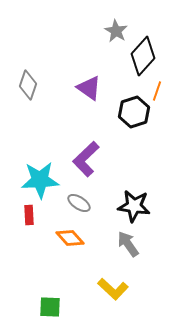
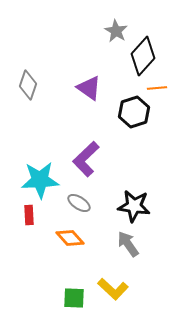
orange line: moved 3 px up; rotated 66 degrees clockwise
green square: moved 24 px right, 9 px up
